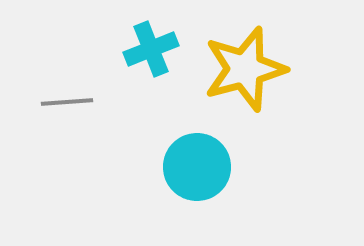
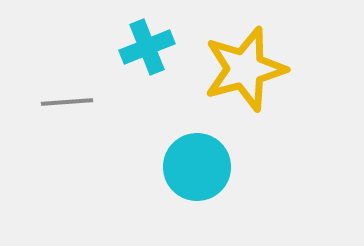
cyan cross: moved 4 px left, 2 px up
